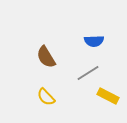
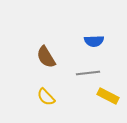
gray line: rotated 25 degrees clockwise
